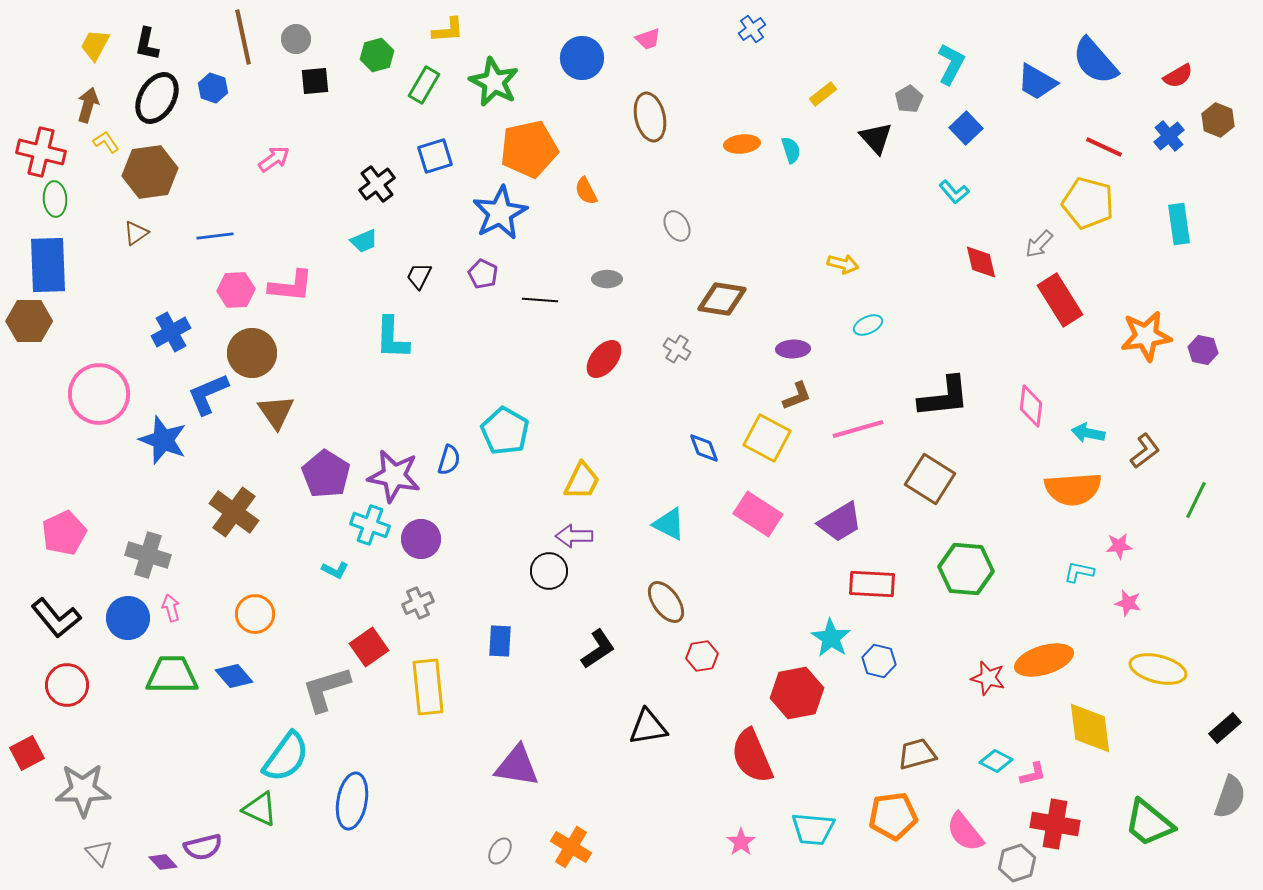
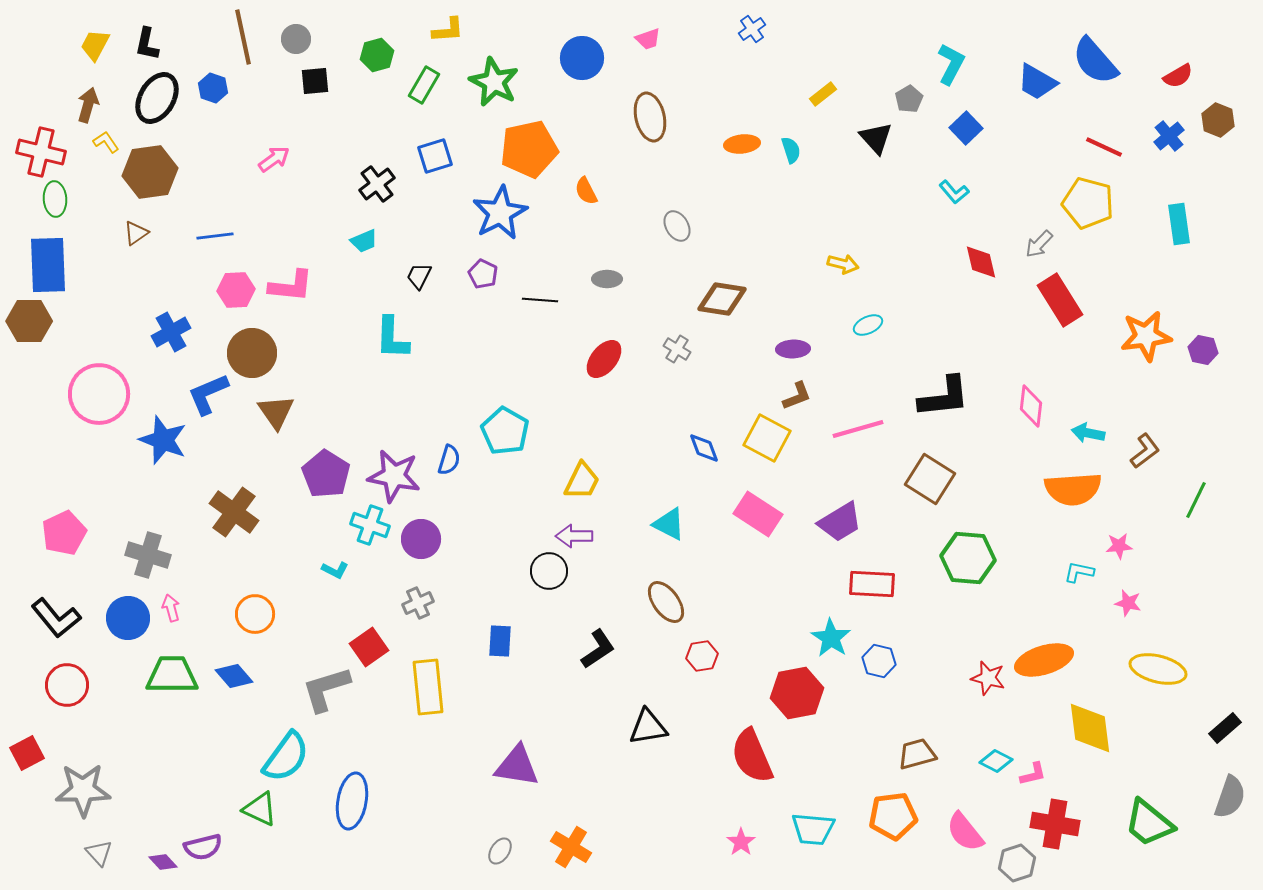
green hexagon at (966, 569): moved 2 px right, 11 px up
